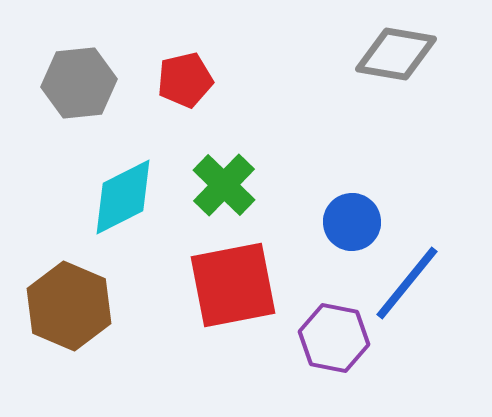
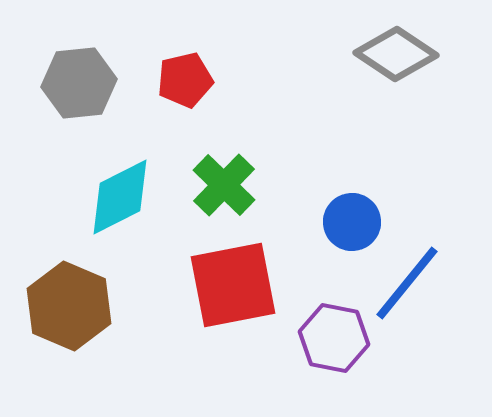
gray diamond: rotated 24 degrees clockwise
cyan diamond: moved 3 px left
